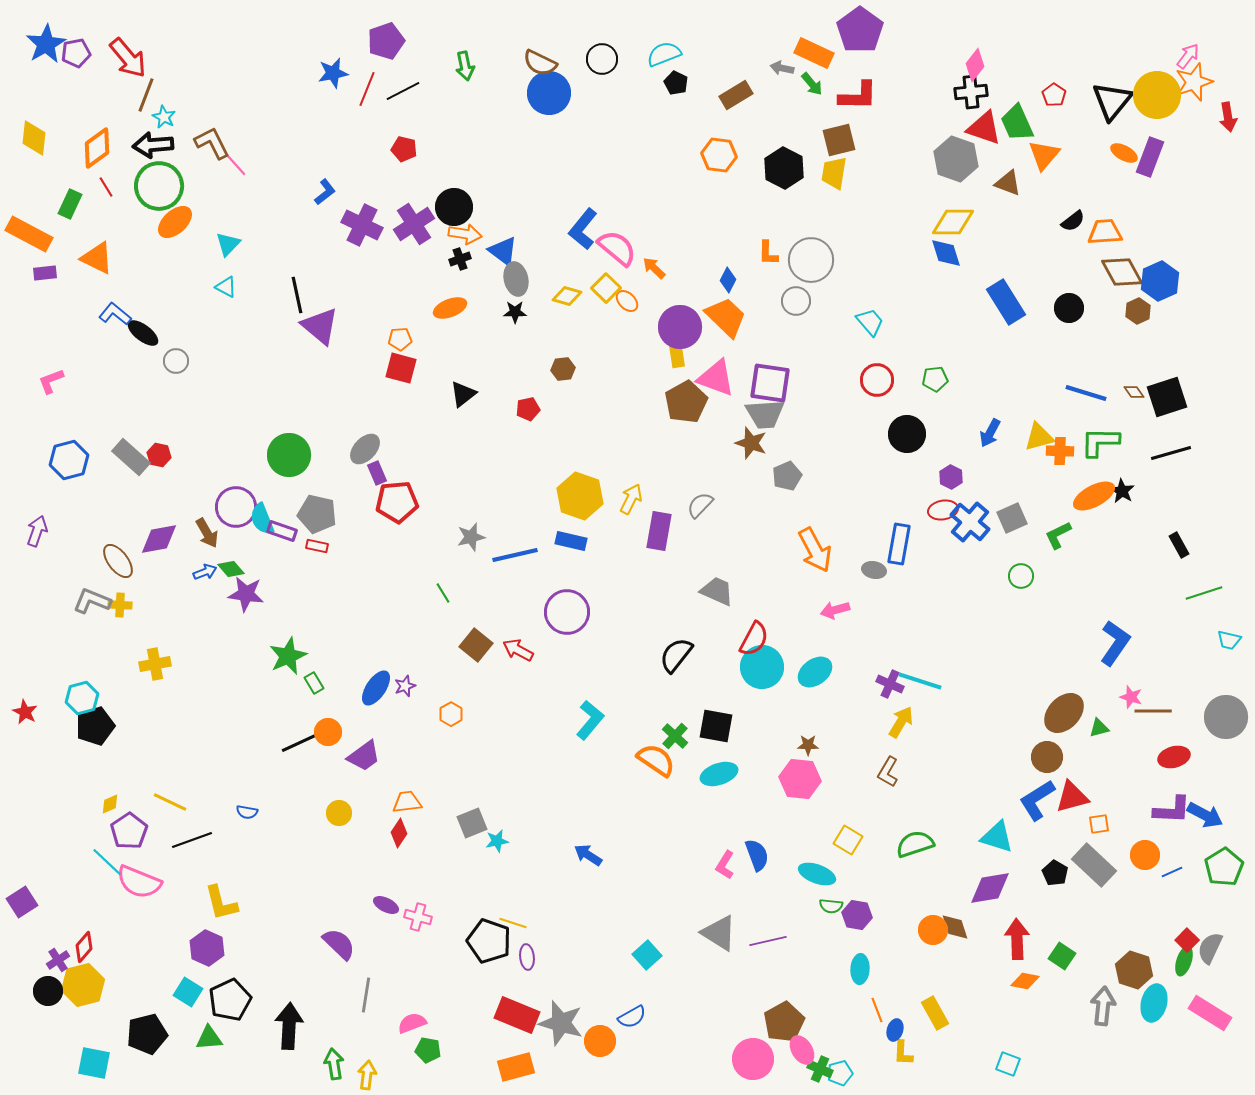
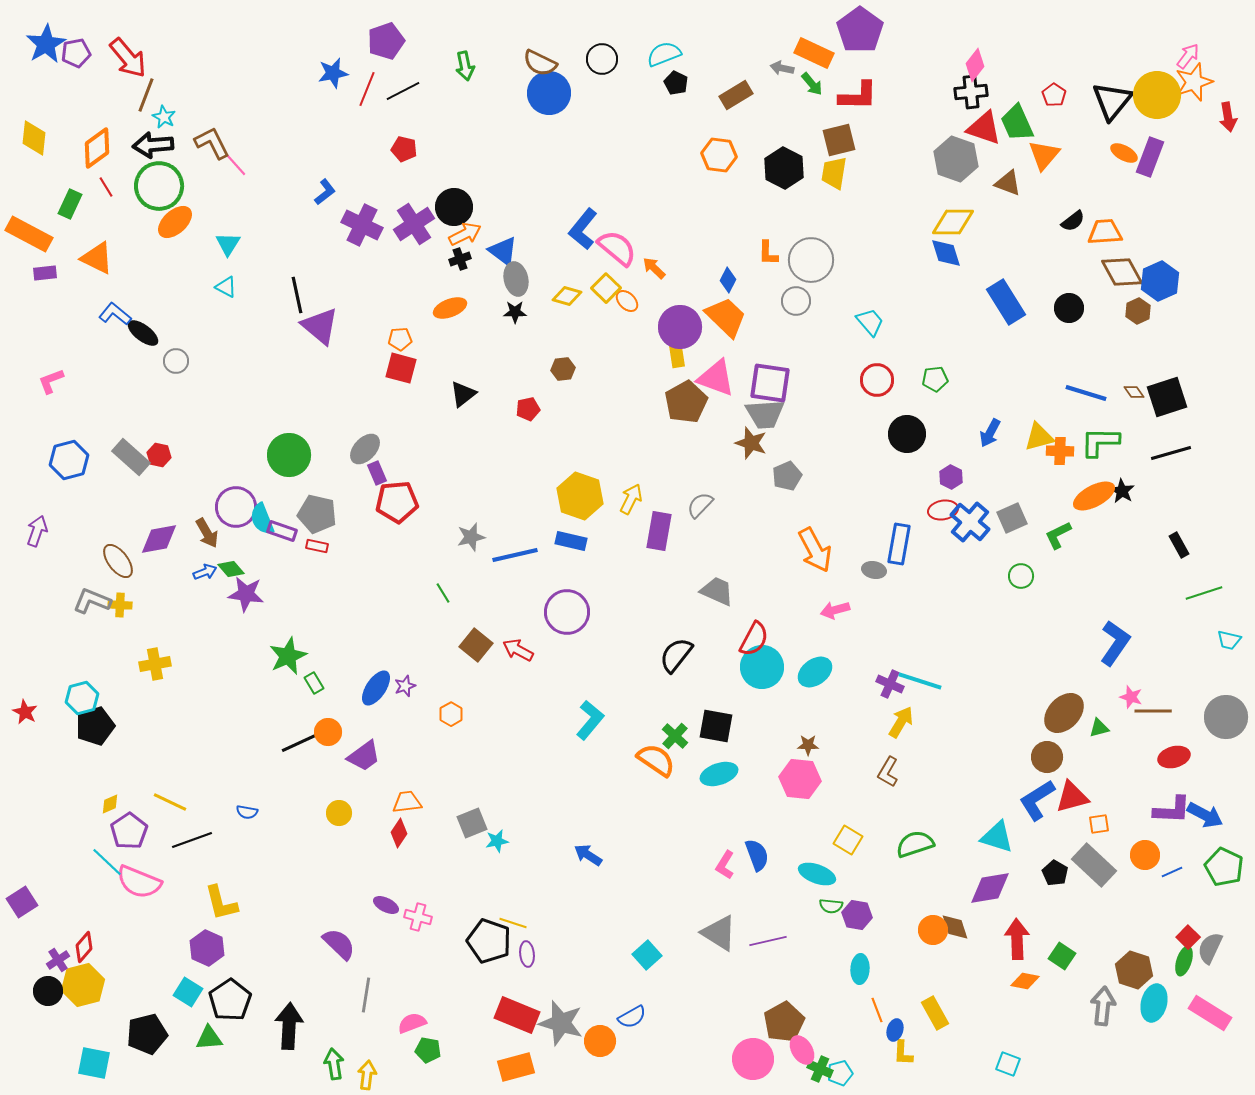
orange arrow at (465, 234): rotated 36 degrees counterclockwise
cyan triangle at (228, 244): rotated 12 degrees counterclockwise
green pentagon at (1224, 867): rotated 15 degrees counterclockwise
red square at (1187, 940): moved 1 px right, 3 px up
purple ellipse at (527, 957): moved 3 px up
black pentagon at (230, 1000): rotated 9 degrees counterclockwise
